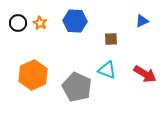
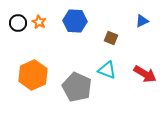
orange star: moved 1 px left, 1 px up
brown square: moved 1 px up; rotated 24 degrees clockwise
